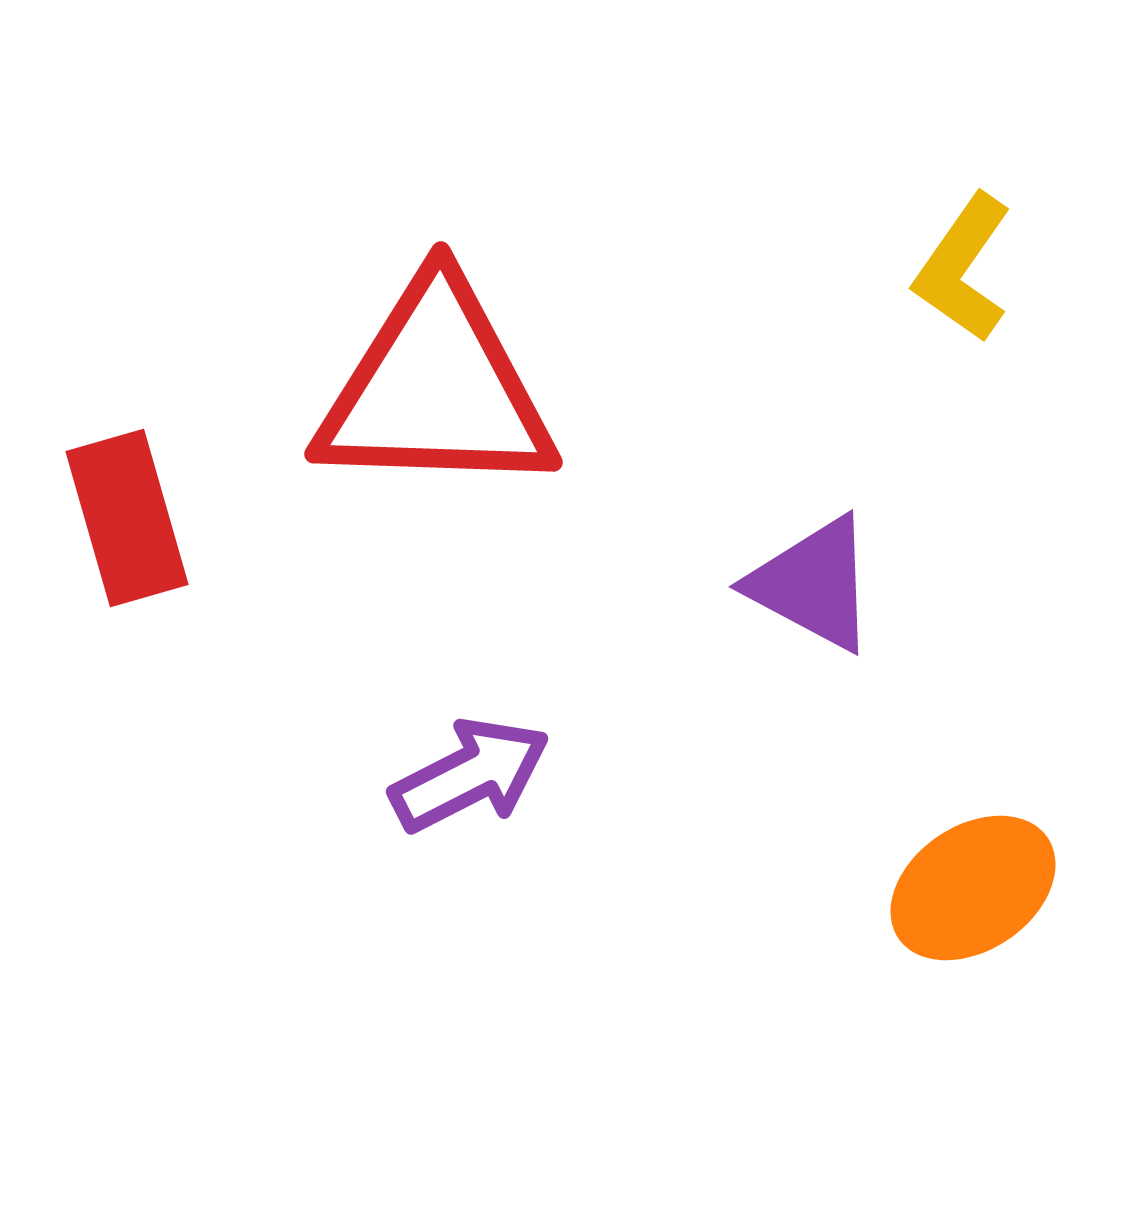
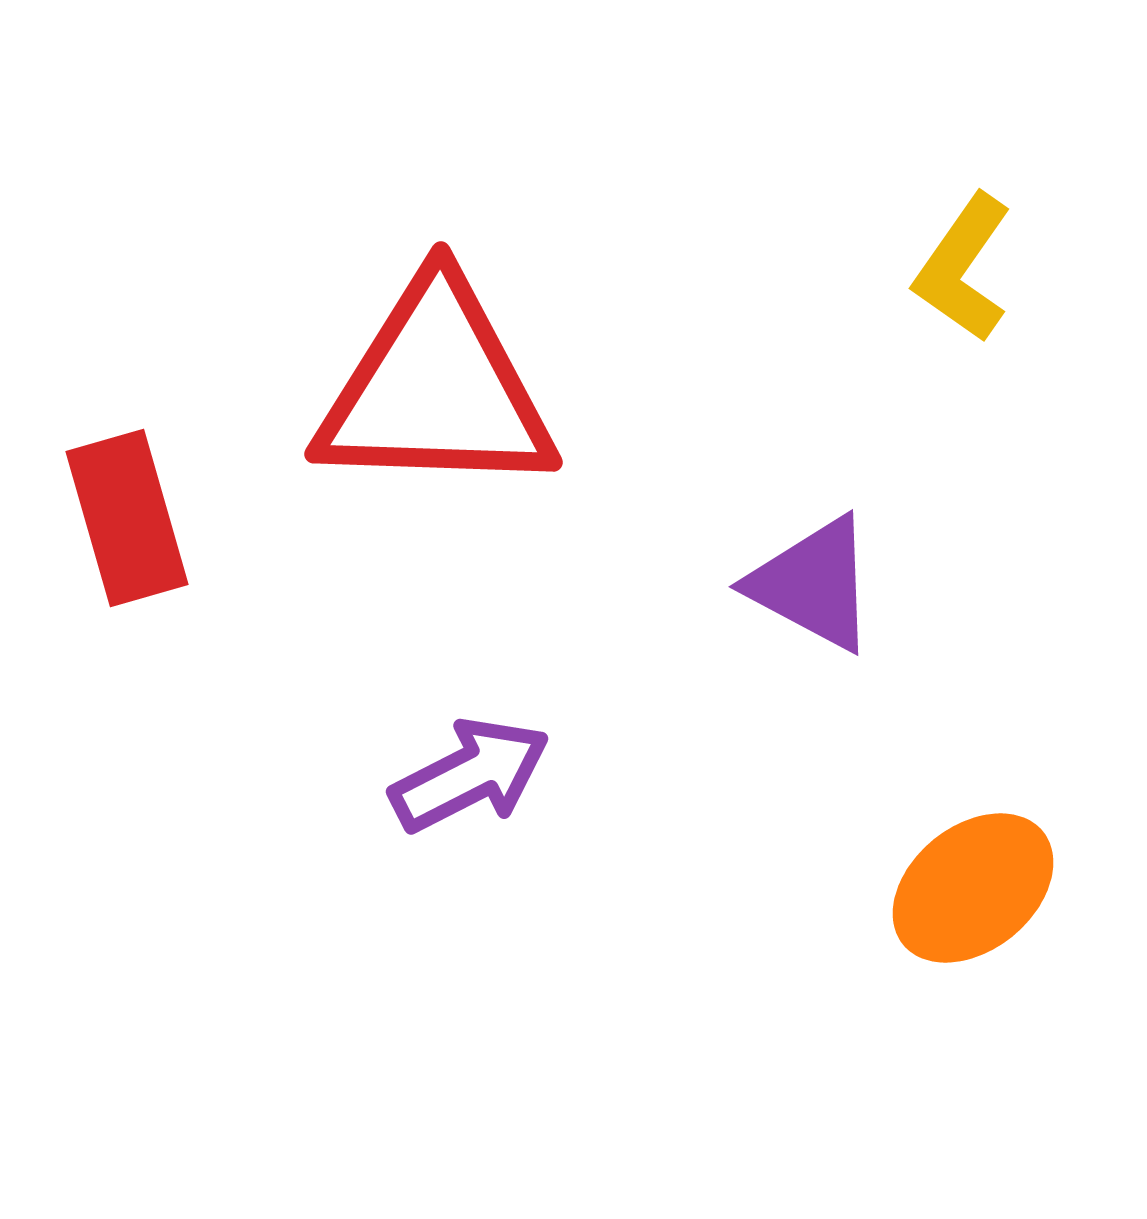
orange ellipse: rotated 5 degrees counterclockwise
